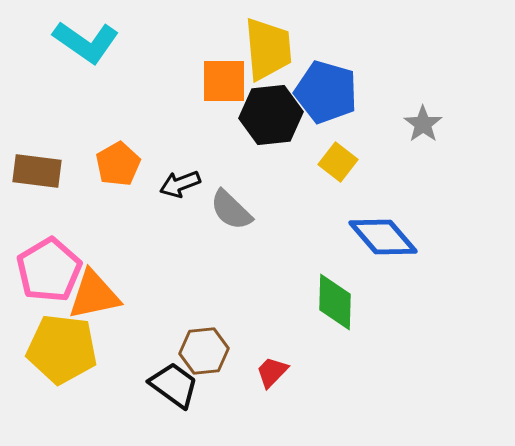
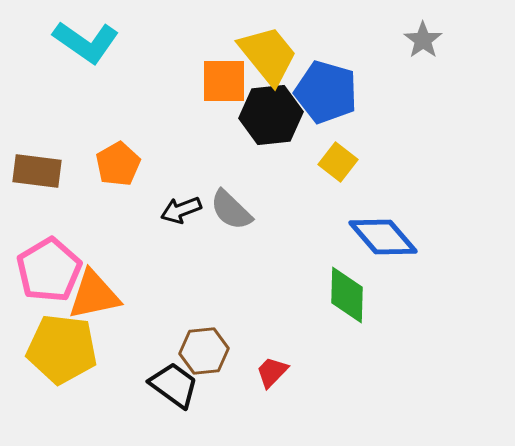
yellow trapezoid: moved 6 px down; rotated 34 degrees counterclockwise
gray star: moved 84 px up
black arrow: moved 1 px right, 26 px down
green diamond: moved 12 px right, 7 px up
